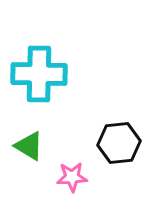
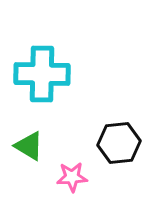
cyan cross: moved 3 px right
